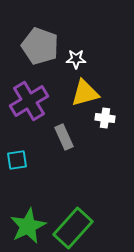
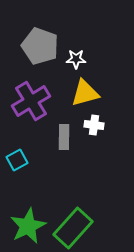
purple cross: moved 2 px right
white cross: moved 11 px left, 7 px down
gray rectangle: rotated 25 degrees clockwise
cyan square: rotated 20 degrees counterclockwise
